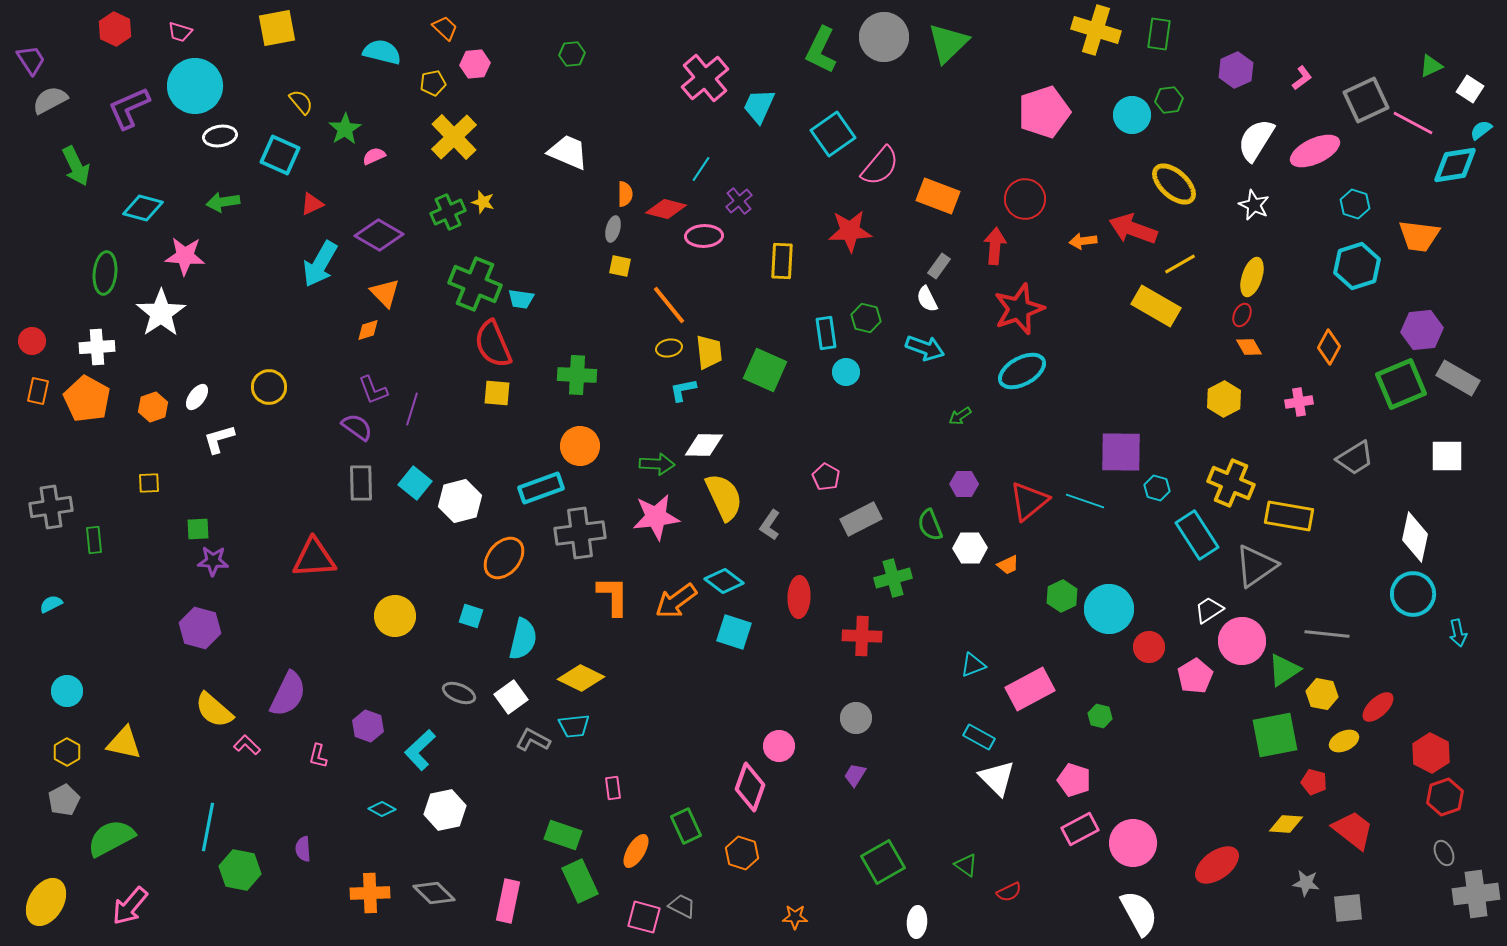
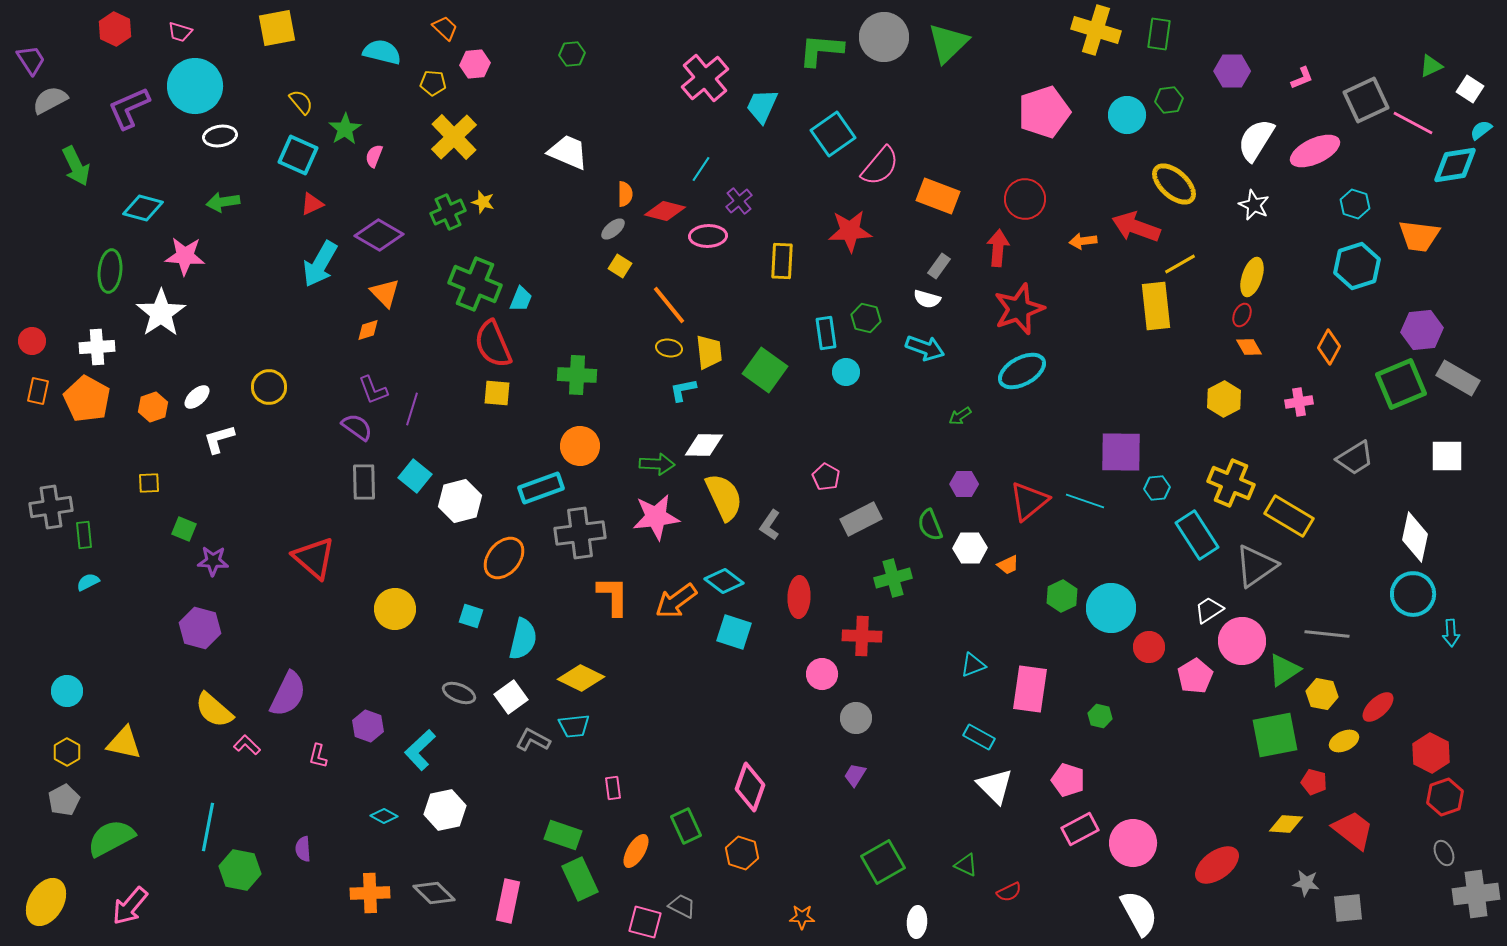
green L-shape at (821, 50): rotated 69 degrees clockwise
purple hexagon at (1236, 70): moved 4 px left, 1 px down; rotated 24 degrees clockwise
pink L-shape at (1302, 78): rotated 15 degrees clockwise
yellow pentagon at (433, 83): rotated 15 degrees clockwise
cyan trapezoid at (759, 106): moved 3 px right
cyan circle at (1132, 115): moved 5 px left
cyan square at (280, 155): moved 18 px right
pink semicircle at (374, 156): rotated 45 degrees counterclockwise
red diamond at (666, 209): moved 1 px left, 2 px down
gray ellipse at (613, 229): rotated 35 degrees clockwise
red arrow at (1133, 229): moved 3 px right, 2 px up
pink ellipse at (704, 236): moved 4 px right
red arrow at (995, 246): moved 3 px right, 2 px down
yellow square at (620, 266): rotated 20 degrees clockwise
green ellipse at (105, 273): moved 5 px right, 2 px up
cyan trapezoid at (521, 299): rotated 76 degrees counterclockwise
white semicircle at (927, 299): rotated 48 degrees counterclockwise
yellow rectangle at (1156, 306): rotated 54 degrees clockwise
yellow ellipse at (669, 348): rotated 20 degrees clockwise
green square at (765, 370): rotated 12 degrees clockwise
white ellipse at (197, 397): rotated 12 degrees clockwise
gray rectangle at (361, 483): moved 3 px right, 1 px up
cyan square at (415, 483): moved 7 px up
cyan hexagon at (1157, 488): rotated 20 degrees counterclockwise
yellow rectangle at (1289, 516): rotated 21 degrees clockwise
green square at (198, 529): moved 14 px left; rotated 25 degrees clockwise
green rectangle at (94, 540): moved 10 px left, 5 px up
red triangle at (314, 558): rotated 45 degrees clockwise
cyan semicircle at (51, 604): moved 37 px right, 22 px up
cyan circle at (1109, 609): moved 2 px right, 1 px up
yellow circle at (395, 616): moved 7 px up
cyan arrow at (1458, 633): moved 7 px left; rotated 8 degrees clockwise
pink rectangle at (1030, 689): rotated 54 degrees counterclockwise
pink circle at (779, 746): moved 43 px right, 72 px up
white triangle at (997, 778): moved 2 px left, 8 px down
pink pentagon at (1074, 780): moved 6 px left
cyan diamond at (382, 809): moved 2 px right, 7 px down
green triangle at (966, 865): rotated 10 degrees counterclockwise
green rectangle at (580, 881): moved 2 px up
pink square at (644, 917): moved 1 px right, 5 px down
orange star at (795, 917): moved 7 px right
